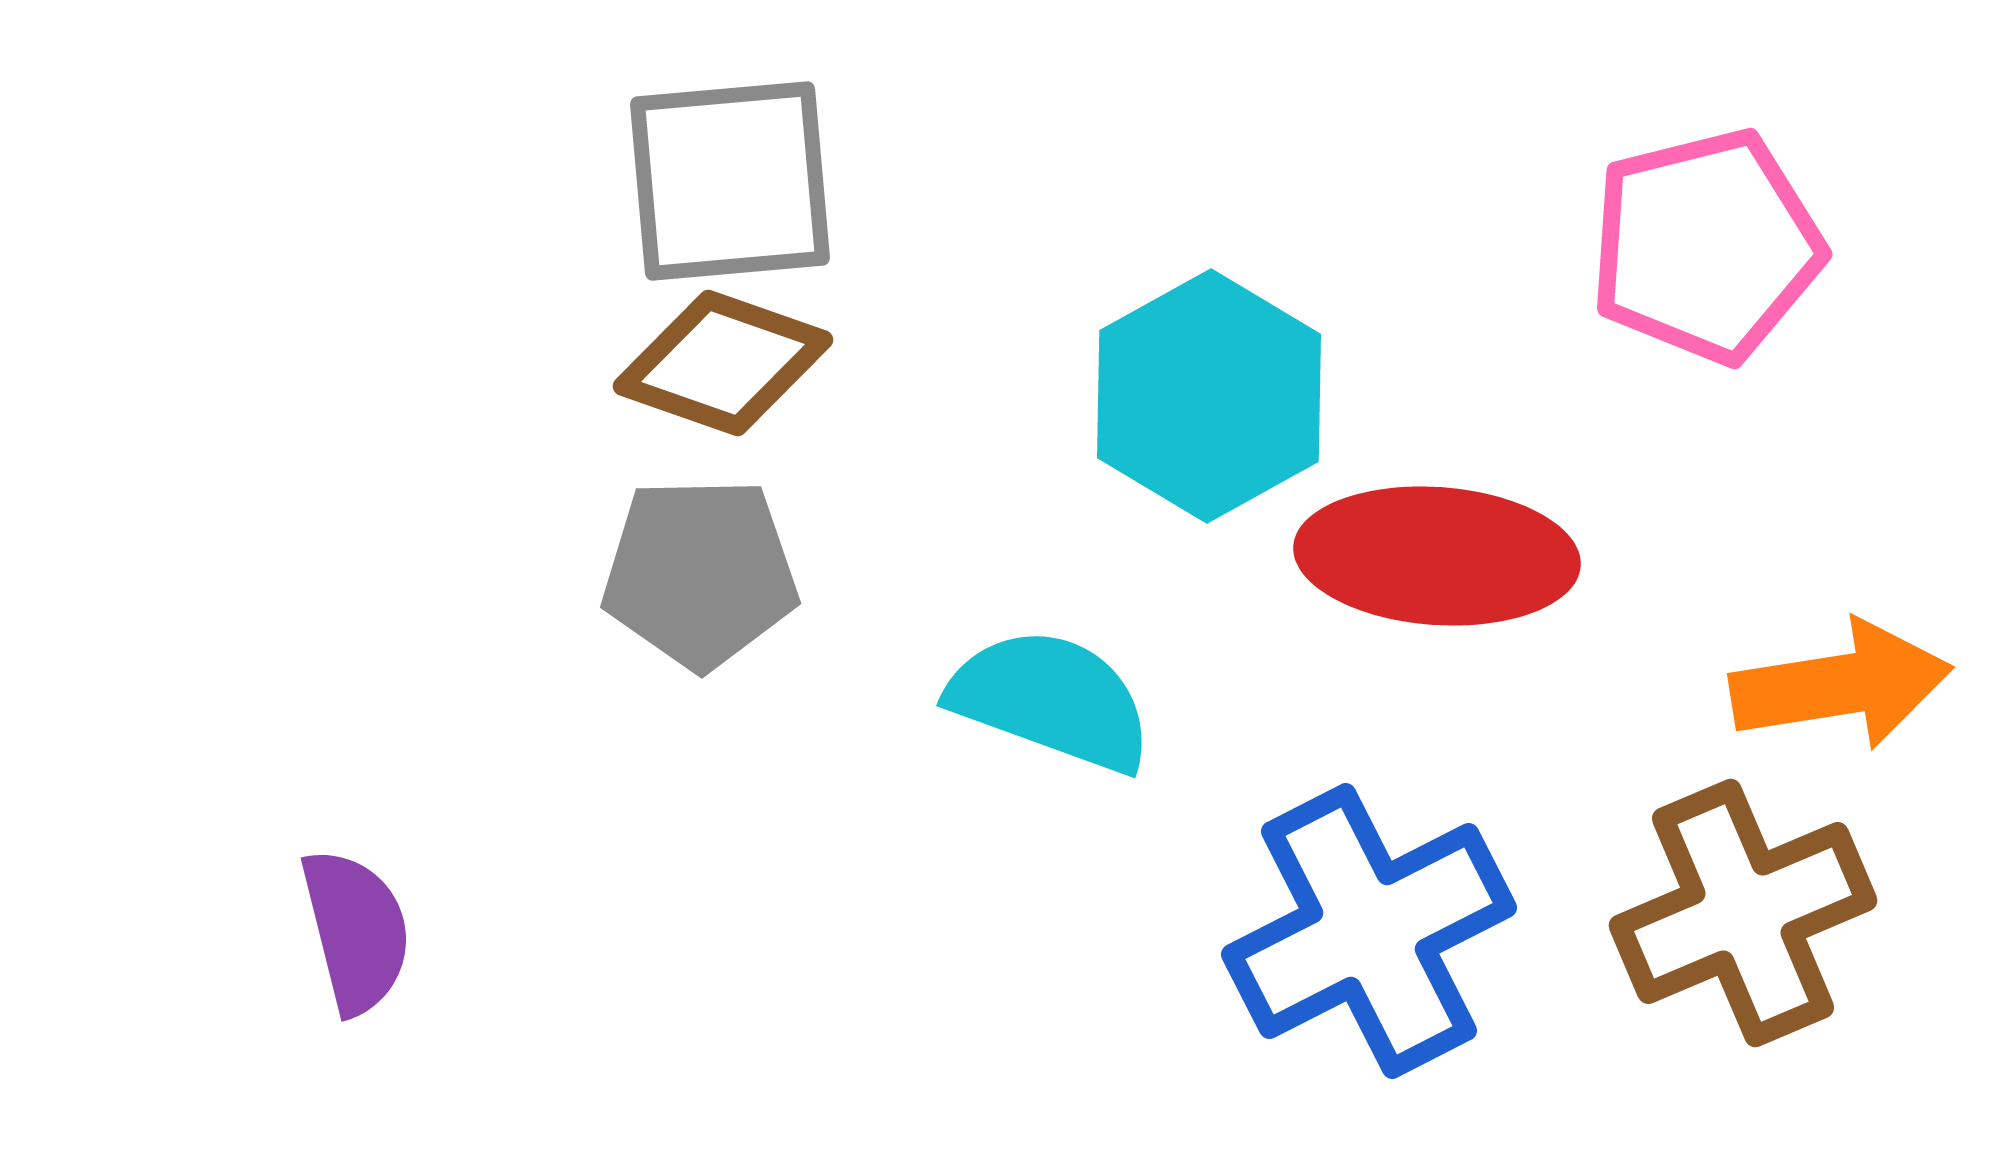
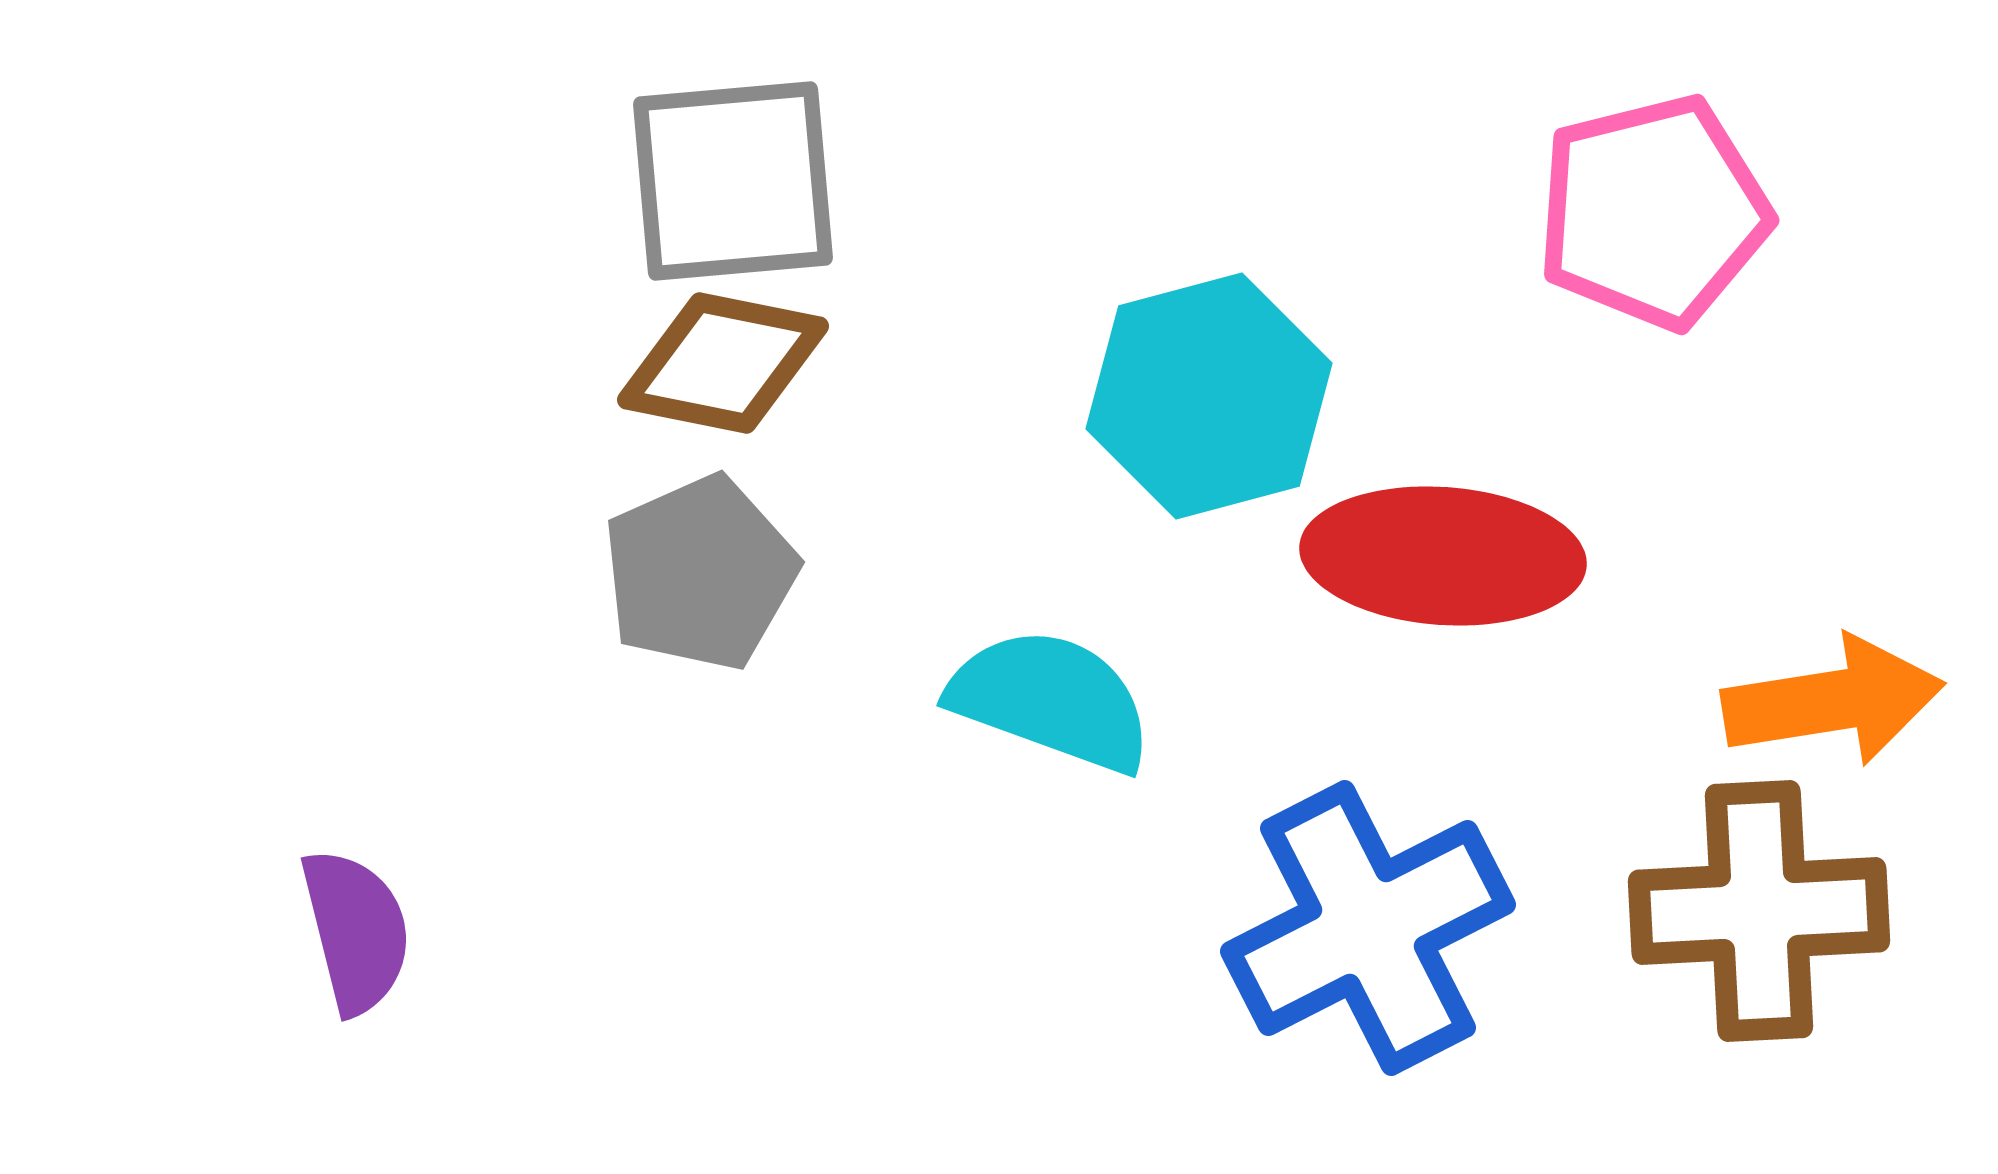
gray square: moved 3 px right
pink pentagon: moved 53 px left, 34 px up
brown diamond: rotated 8 degrees counterclockwise
cyan hexagon: rotated 14 degrees clockwise
red ellipse: moved 6 px right
gray pentagon: rotated 23 degrees counterclockwise
orange arrow: moved 8 px left, 16 px down
brown cross: moved 16 px right, 2 px up; rotated 20 degrees clockwise
blue cross: moved 1 px left, 3 px up
